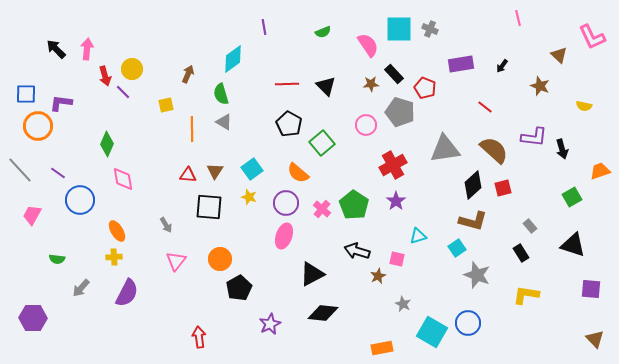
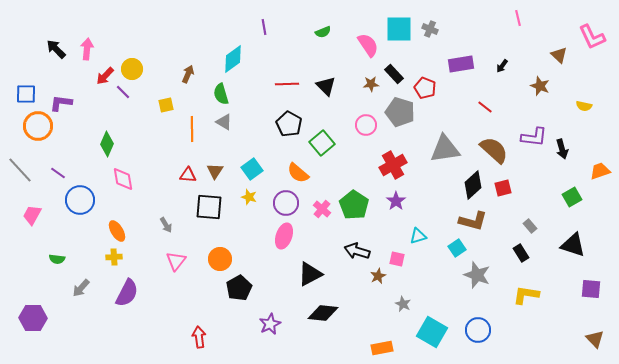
red arrow at (105, 76): rotated 60 degrees clockwise
black triangle at (312, 274): moved 2 px left
blue circle at (468, 323): moved 10 px right, 7 px down
